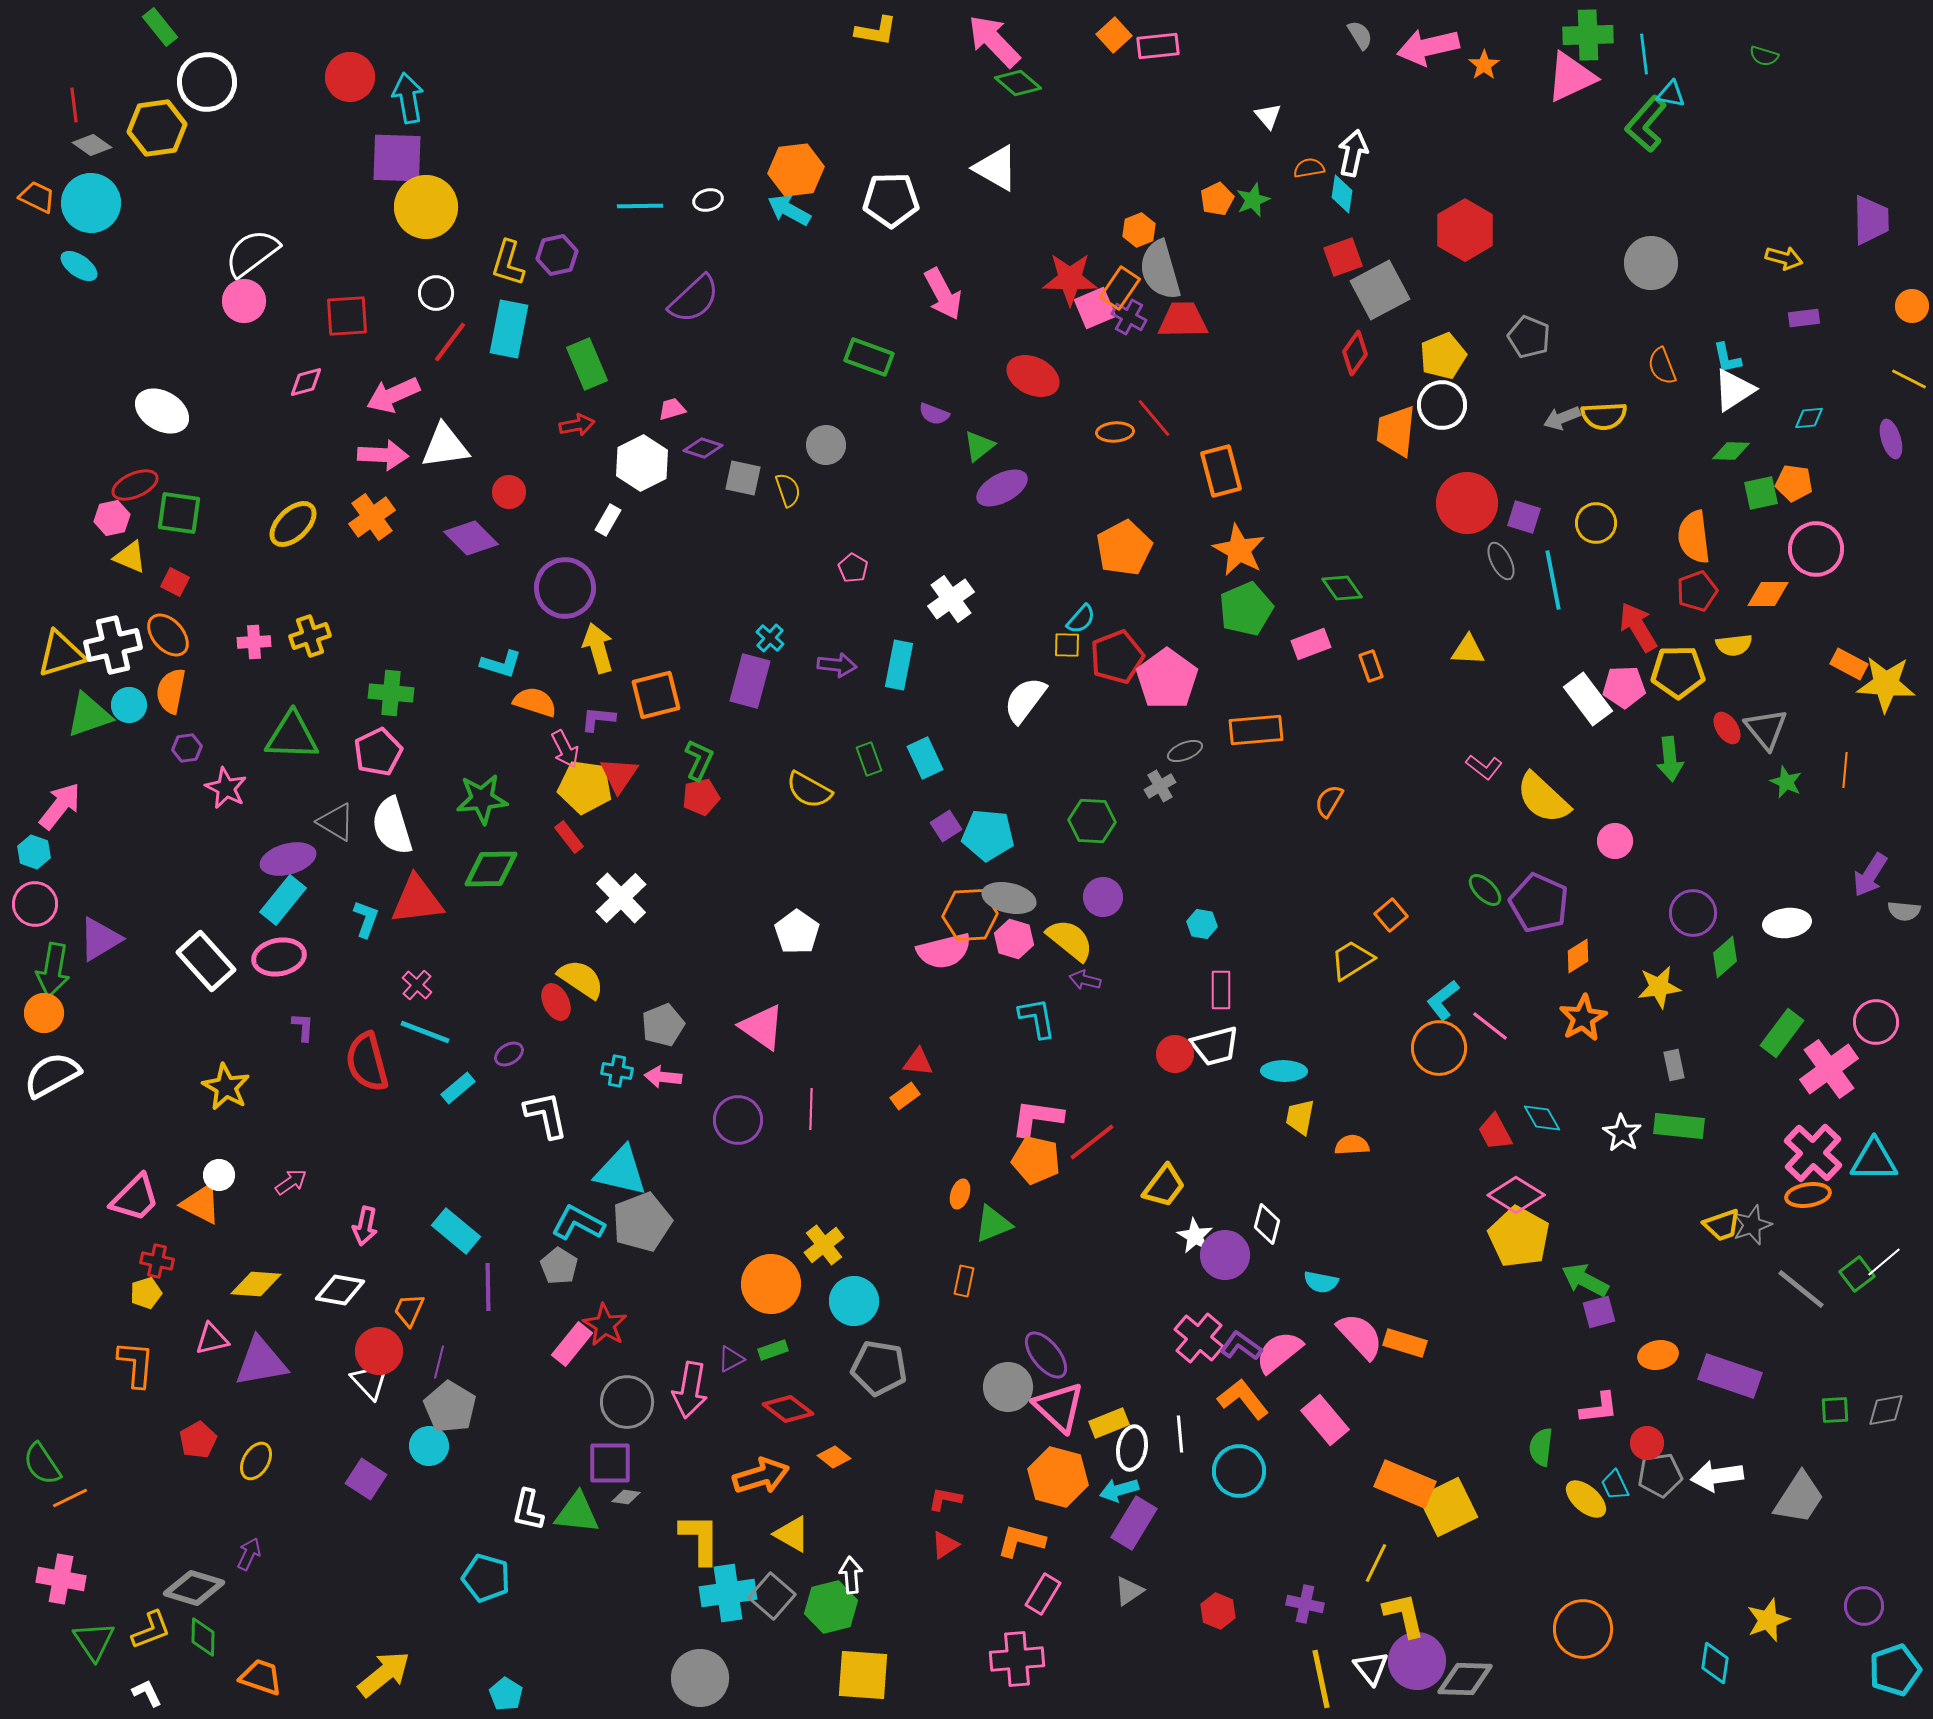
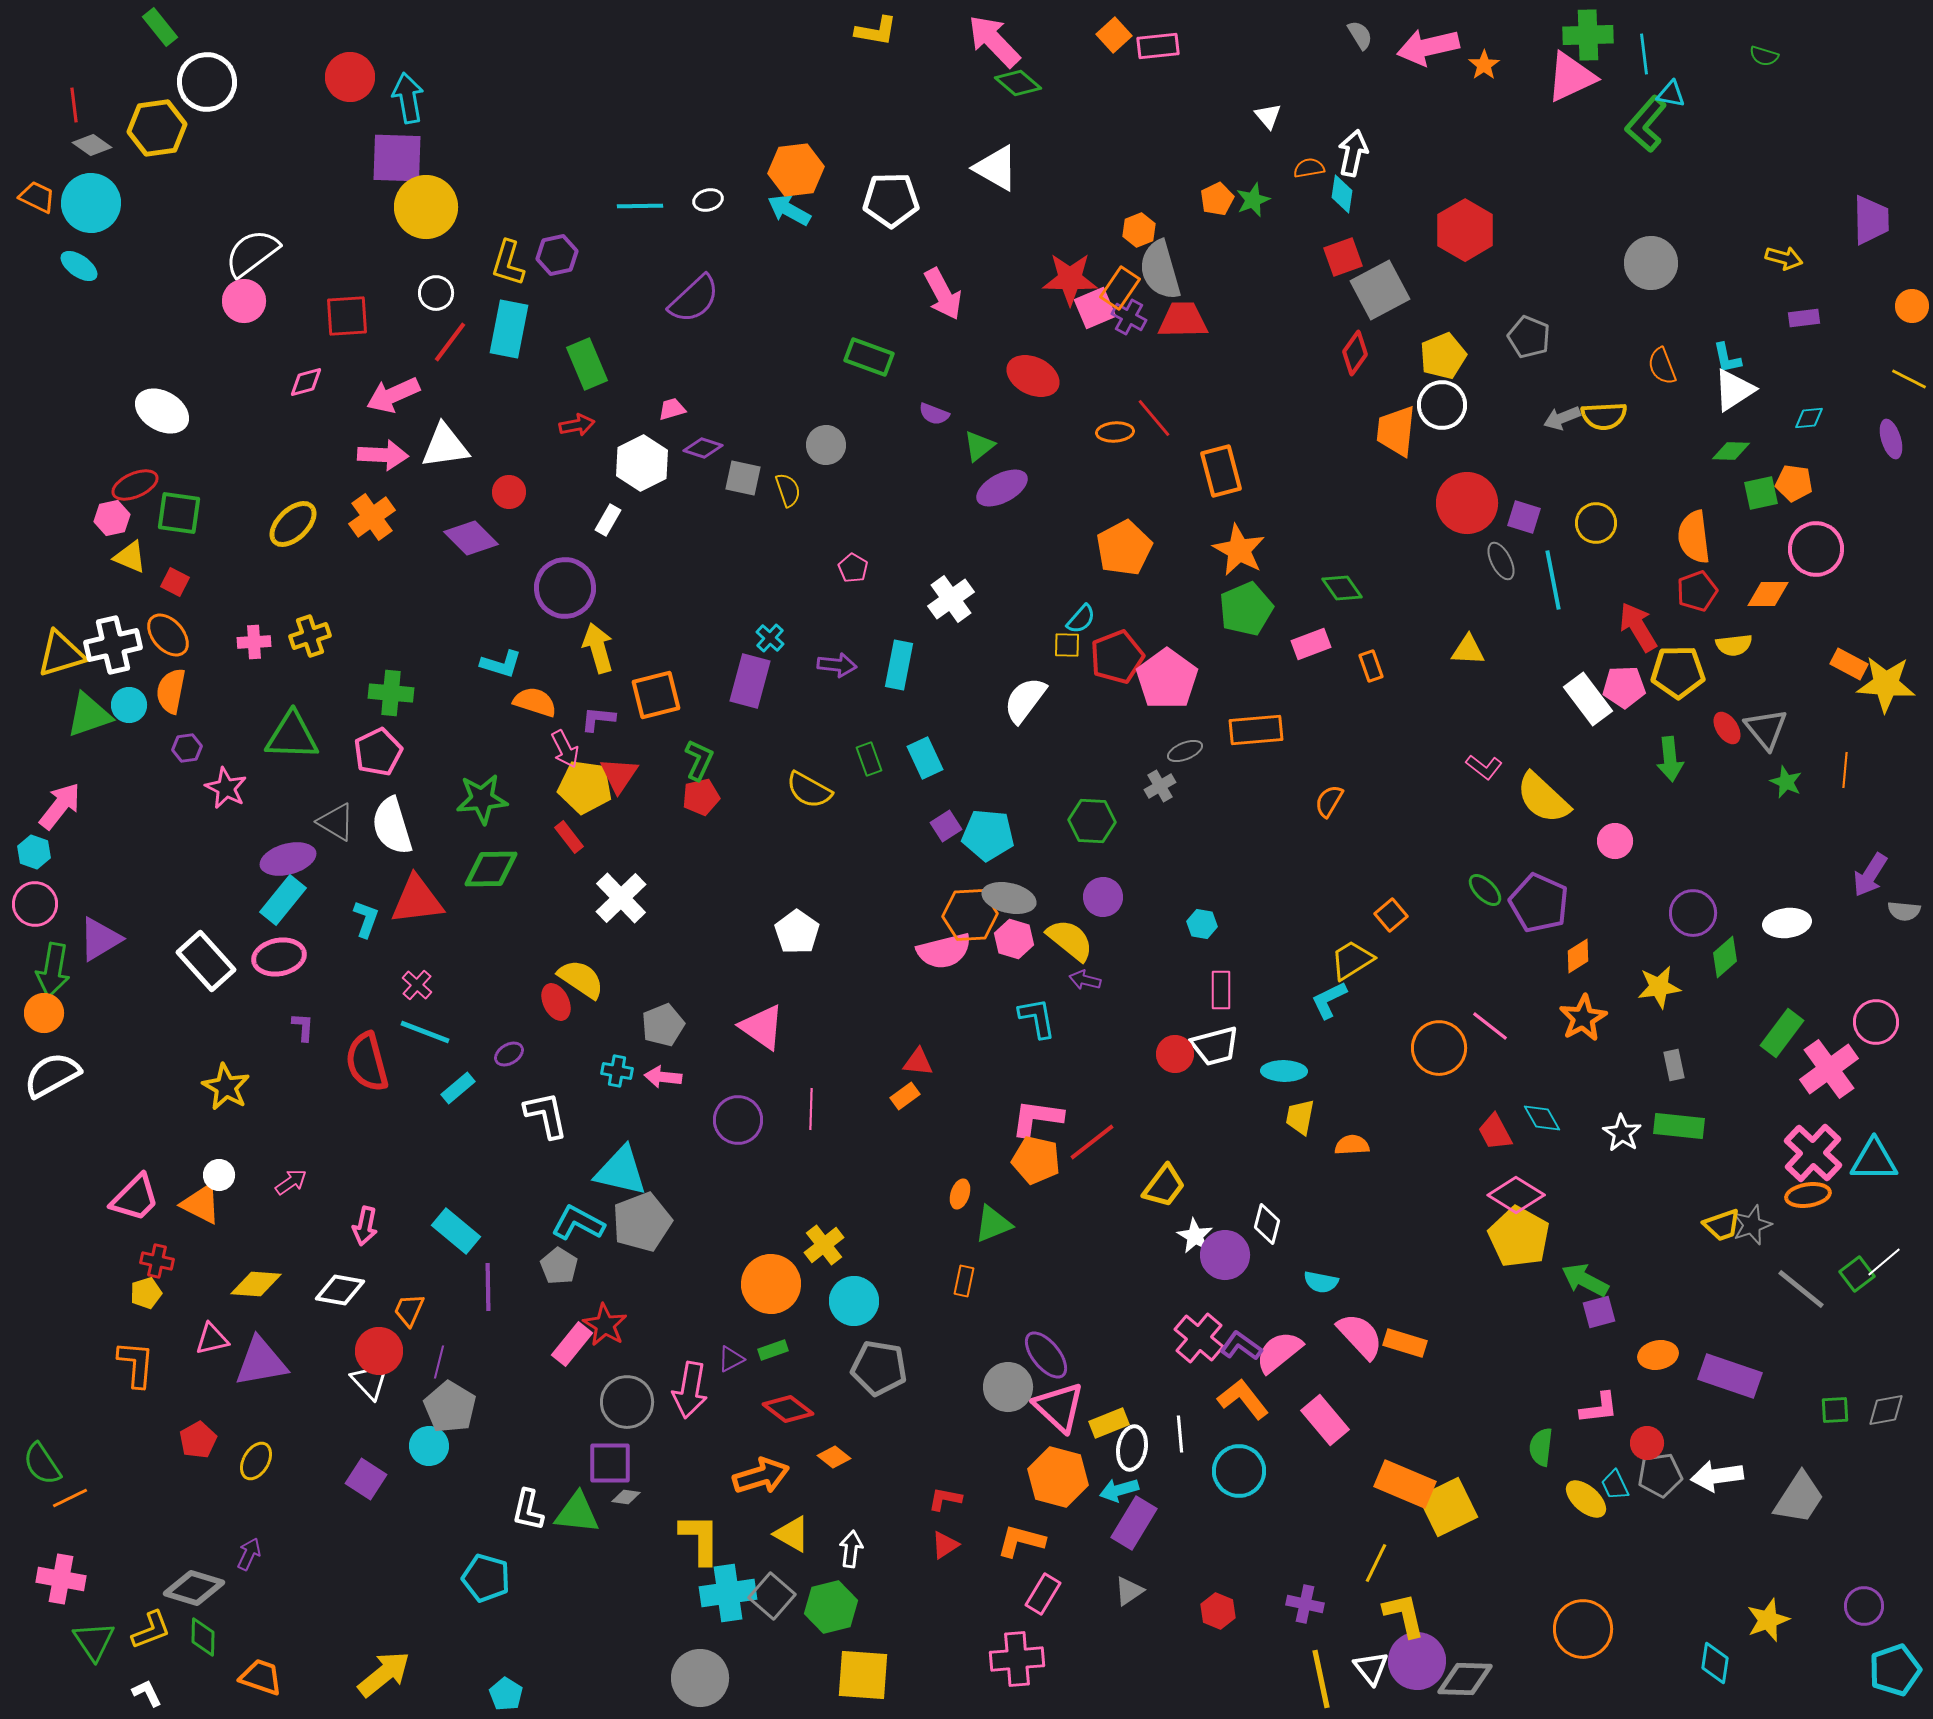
cyan L-shape at (1443, 1000): moved 114 px left; rotated 12 degrees clockwise
white arrow at (851, 1575): moved 26 px up; rotated 12 degrees clockwise
